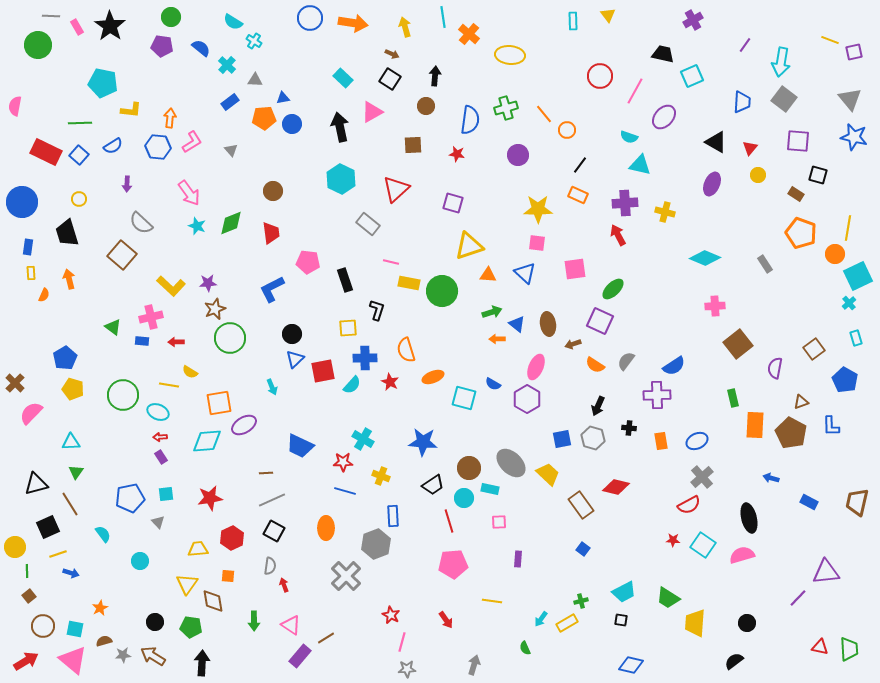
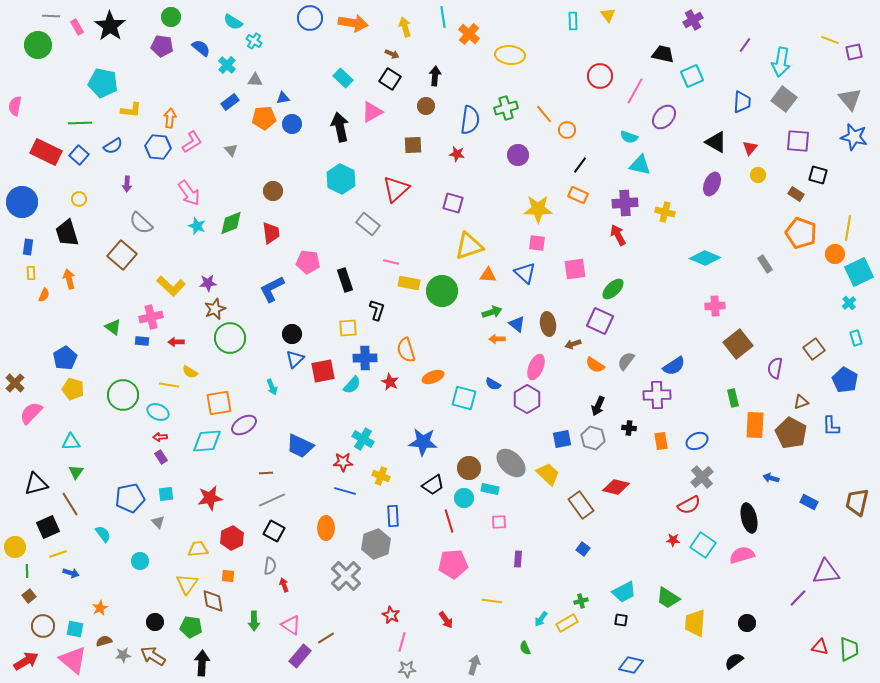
cyan square at (858, 276): moved 1 px right, 4 px up
